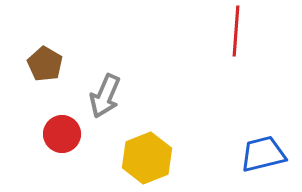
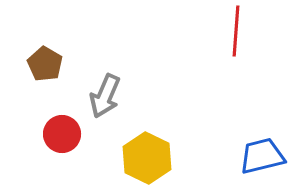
blue trapezoid: moved 1 px left, 2 px down
yellow hexagon: rotated 12 degrees counterclockwise
